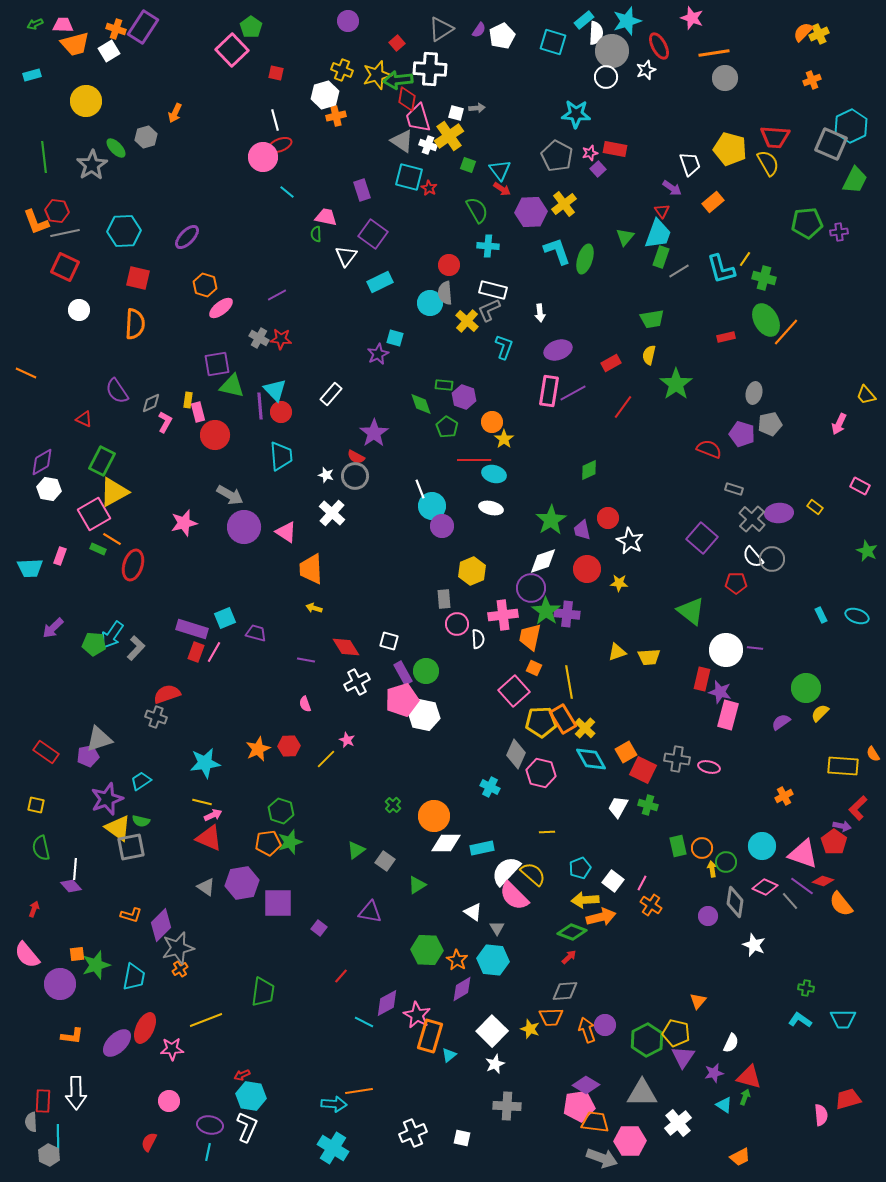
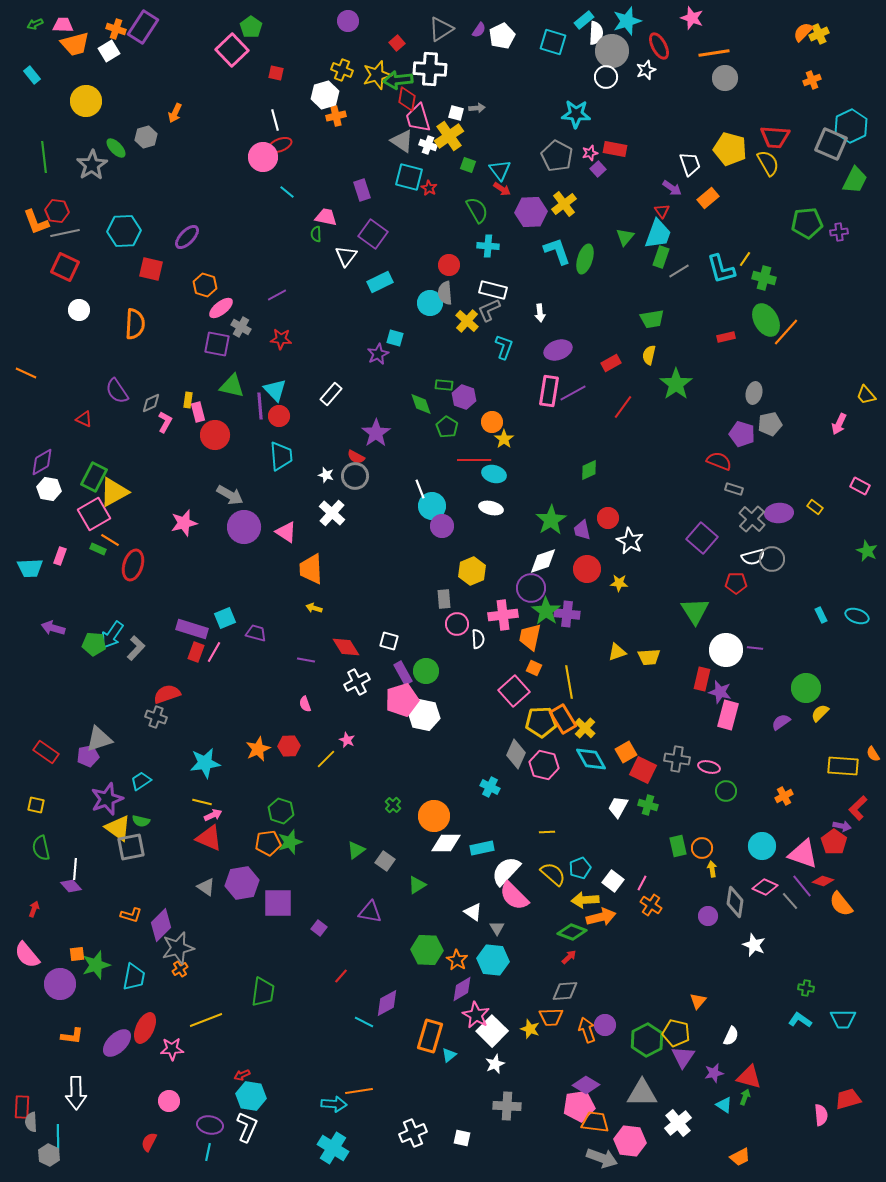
cyan rectangle at (32, 75): rotated 66 degrees clockwise
orange rectangle at (713, 202): moved 5 px left, 4 px up
red square at (138, 278): moved 13 px right, 9 px up
gray cross at (259, 338): moved 18 px left, 11 px up
purple square at (217, 364): moved 20 px up; rotated 20 degrees clockwise
red circle at (281, 412): moved 2 px left, 4 px down
purple star at (374, 433): moved 2 px right
red semicircle at (709, 449): moved 10 px right, 12 px down
green rectangle at (102, 461): moved 8 px left, 16 px down
orange line at (112, 539): moved 2 px left, 1 px down
white semicircle at (753, 557): rotated 65 degrees counterclockwise
green triangle at (691, 611): moved 4 px right; rotated 20 degrees clockwise
purple arrow at (53, 628): rotated 60 degrees clockwise
pink hexagon at (541, 773): moved 3 px right, 8 px up
green circle at (726, 862): moved 71 px up
yellow semicircle at (533, 874): moved 20 px right
purple line at (802, 886): rotated 15 degrees clockwise
pink star at (417, 1015): moved 59 px right
white semicircle at (731, 1043): moved 7 px up
red rectangle at (43, 1101): moved 21 px left, 6 px down
pink hexagon at (630, 1141): rotated 8 degrees clockwise
